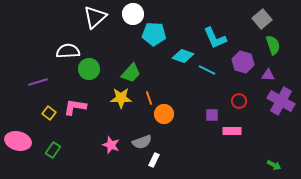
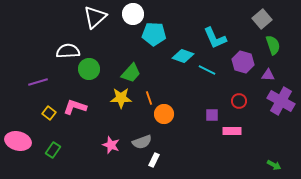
pink L-shape: rotated 10 degrees clockwise
